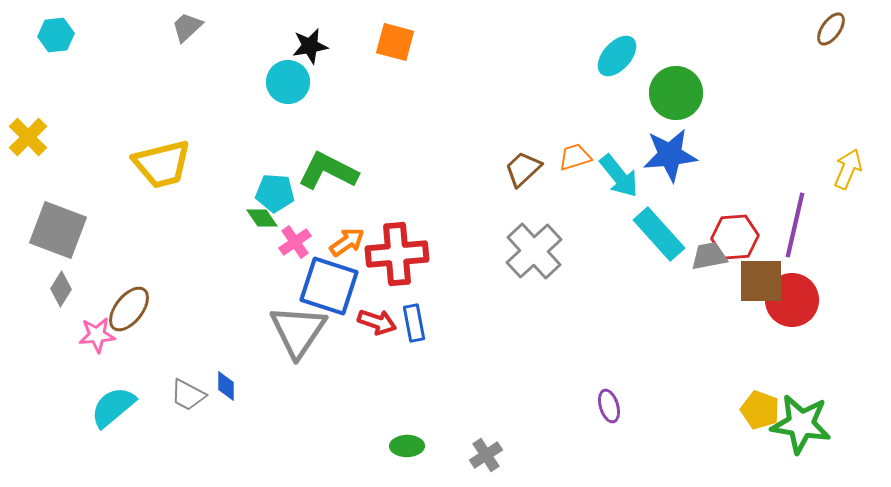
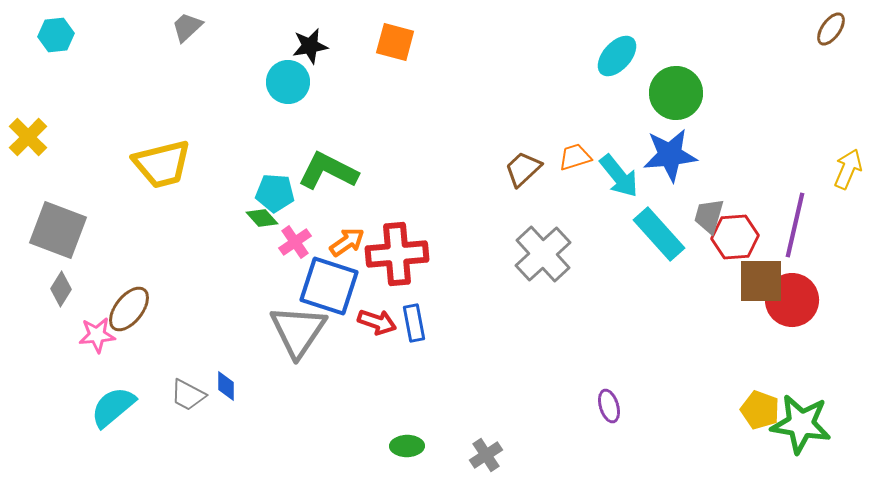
green diamond at (262, 218): rotated 8 degrees counterclockwise
gray cross at (534, 251): moved 9 px right, 3 px down
gray trapezoid at (709, 256): moved 40 px up; rotated 63 degrees counterclockwise
